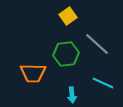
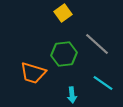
yellow square: moved 5 px left, 3 px up
green hexagon: moved 2 px left
orange trapezoid: rotated 16 degrees clockwise
cyan line: rotated 10 degrees clockwise
